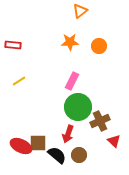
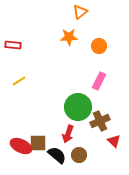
orange triangle: moved 1 px down
orange star: moved 1 px left, 5 px up
pink rectangle: moved 27 px right
